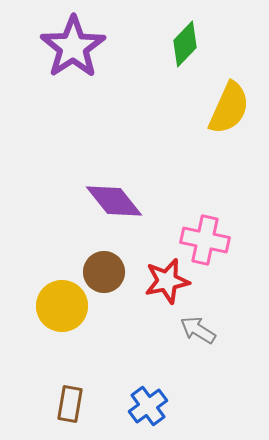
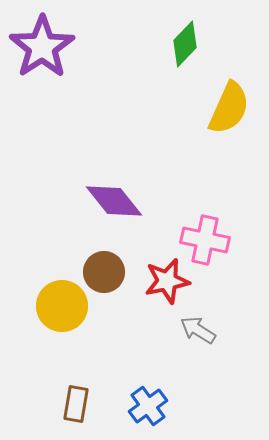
purple star: moved 31 px left
brown rectangle: moved 6 px right
